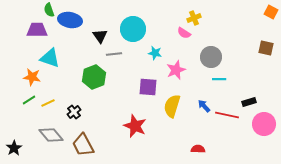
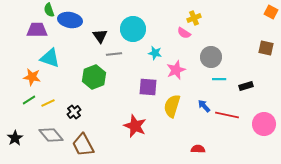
black rectangle: moved 3 px left, 16 px up
black star: moved 1 px right, 10 px up
